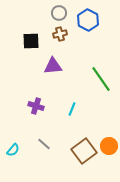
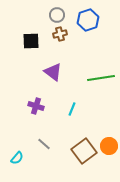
gray circle: moved 2 px left, 2 px down
blue hexagon: rotated 15 degrees clockwise
purple triangle: moved 6 px down; rotated 42 degrees clockwise
green line: moved 1 px up; rotated 64 degrees counterclockwise
cyan semicircle: moved 4 px right, 8 px down
